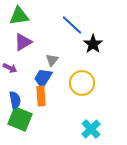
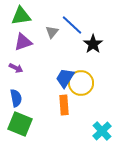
green triangle: moved 2 px right
purple triangle: rotated 12 degrees clockwise
gray triangle: moved 28 px up
purple arrow: moved 6 px right
blue trapezoid: moved 22 px right
yellow circle: moved 1 px left
orange rectangle: moved 23 px right, 9 px down
blue semicircle: moved 1 px right, 2 px up
green square: moved 5 px down
cyan cross: moved 11 px right, 2 px down
